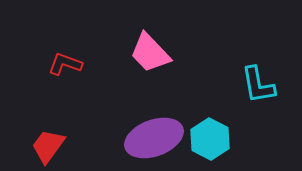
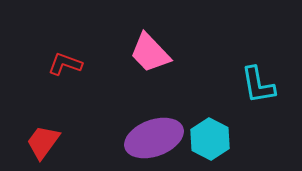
red trapezoid: moved 5 px left, 4 px up
